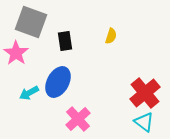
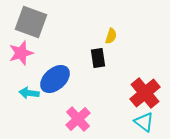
black rectangle: moved 33 px right, 17 px down
pink star: moved 5 px right; rotated 20 degrees clockwise
blue ellipse: moved 3 px left, 3 px up; rotated 20 degrees clockwise
cyan arrow: rotated 36 degrees clockwise
